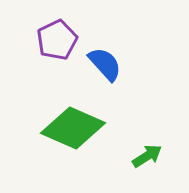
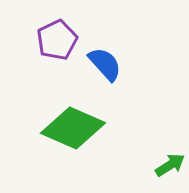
green arrow: moved 23 px right, 9 px down
